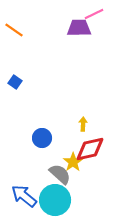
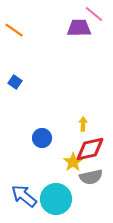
pink line: rotated 66 degrees clockwise
gray semicircle: moved 31 px right, 3 px down; rotated 125 degrees clockwise
cyan circle: moved 1 px right, 1 px up
